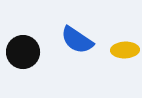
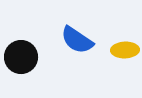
black circle: moved 2 px left, 5 px down
